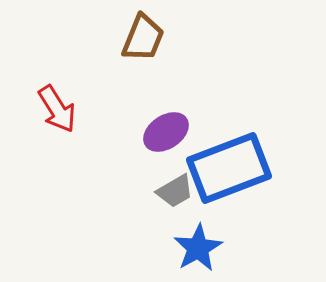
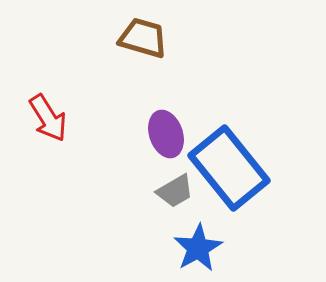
brown trapezoid: rotated 96 degrees counterclockwise
red arrow: moved 9 px left, 9 px down
purple ellipse: moved 2 px down; rotated 75 degrees counterclockwise
blue rectangle: rotated 72 degrees clockwise
